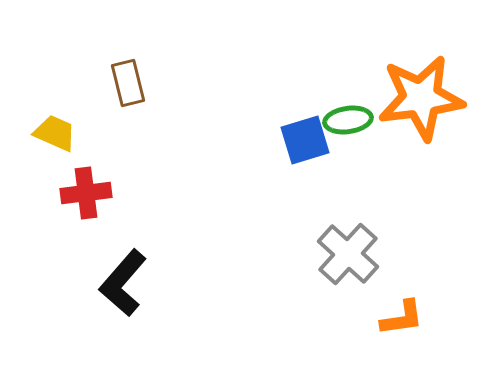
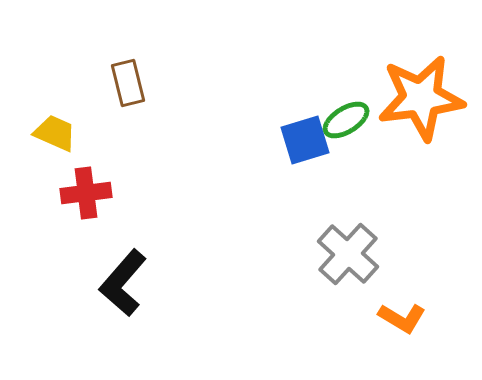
green ellipse: moved 2 px left; rotated 24 degrees counterclockwise
orange L-shape: rotated 39 degrees clockwise
